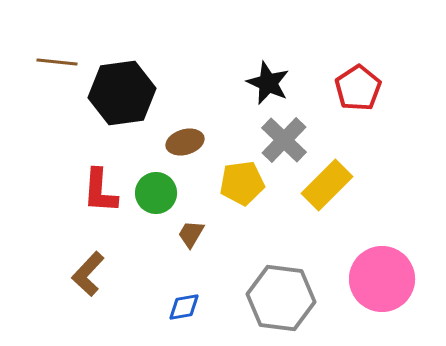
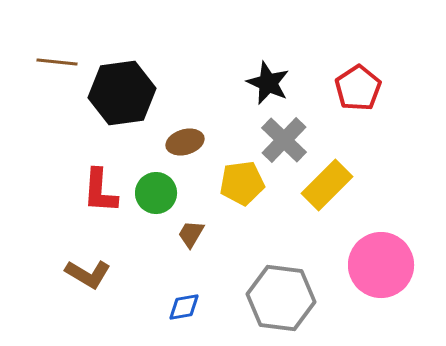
brown L-shape: rotated 102 degrees counterclockwise
pink circle: moved 1 px left, 14 px up
